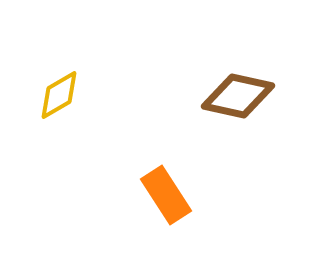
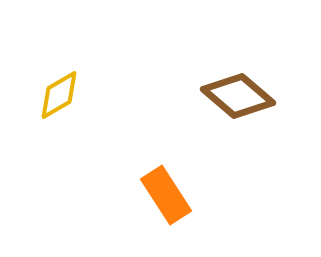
brown diamond: rotated 28 degrees clockwise
